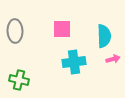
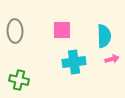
pink square: moved 1 px down
pink arrow: moved 1 px left
